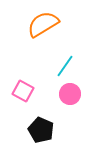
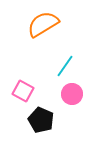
pink circle: moved 2 px right
black pentagon: moved 10 px up
